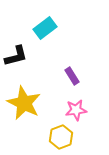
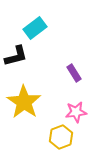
cyan rectangle: moved 10 px left
purple rectangle: moved 2 px right, 3 px up
yellow star: moved 1 px up; rotated 8 degrees clockwise
pink star: moved 2 px down
